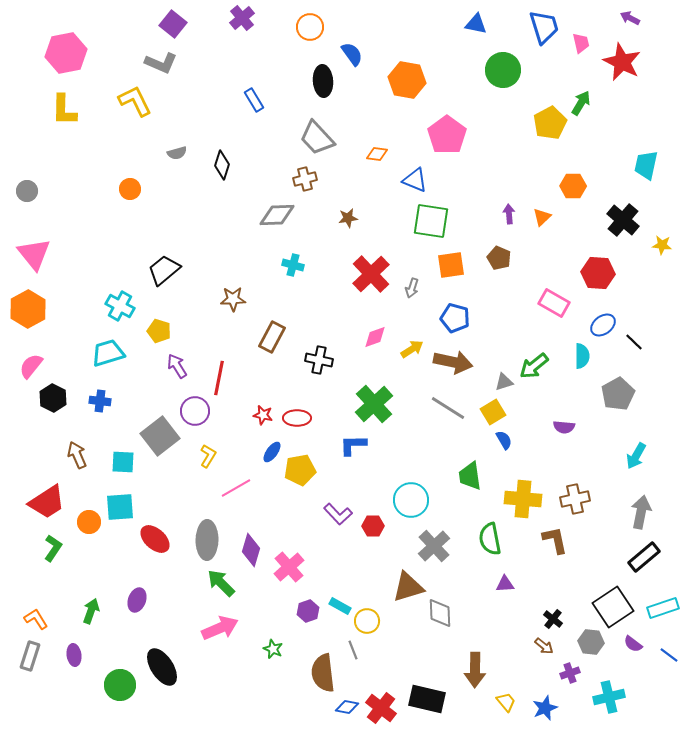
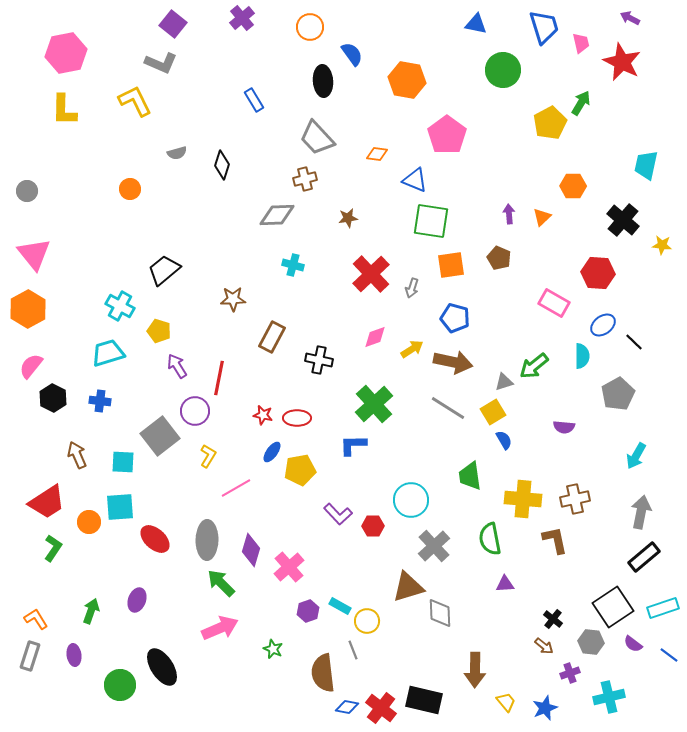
black rectangle at (427, 699): moved 3 px left, 1 px down
